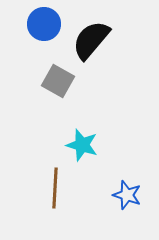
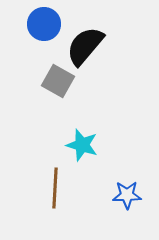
black semicircle: moved 6 px left, 6 px down
blue star: rotated 20 degrees counterclockwise
